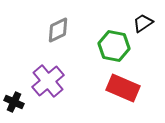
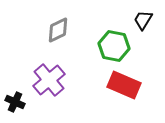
black trapezoid: moved 3 px up; rotated 25 degrees counterclockwise
purple cross: moved 1 px right, 1 px up
red rectangle: moved 1 px right, 3 px up
black cross: moved 1 px right
